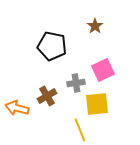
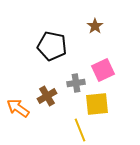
orange arrow: moved 1 px right; rotated 20 degrees clockwise
